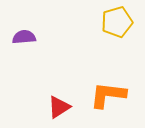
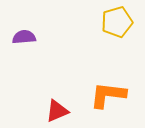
red triangle: moved 2 px left, 4 px down; rotated 10 degrees clockwise
